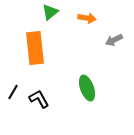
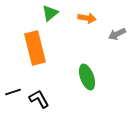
green triangle: moved 1 px down
gray arrow: moved 3 px right, 6 px up
orange rectangle: rotated 8 degrees counterclockwise
green ellipse: moved 11 px up
black line: rotated 42 degrees clockwise
